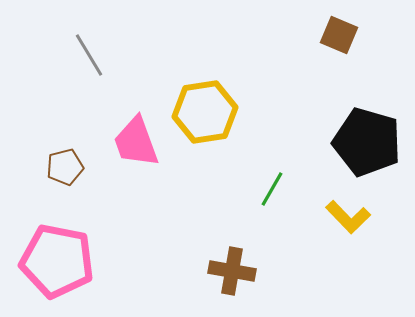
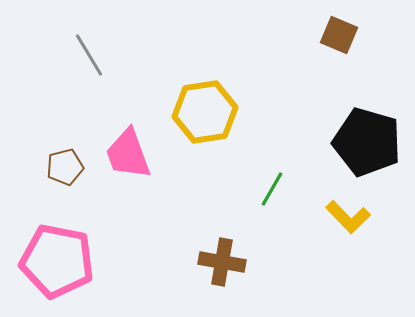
pink trapezoid: moved 8 px left, 12 px down
brown cross: moved 10 px left, 9 px up
